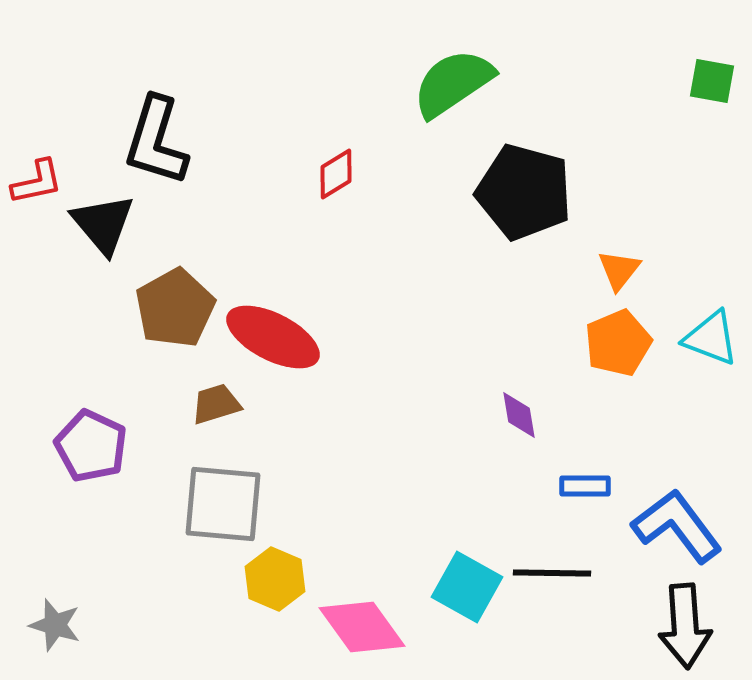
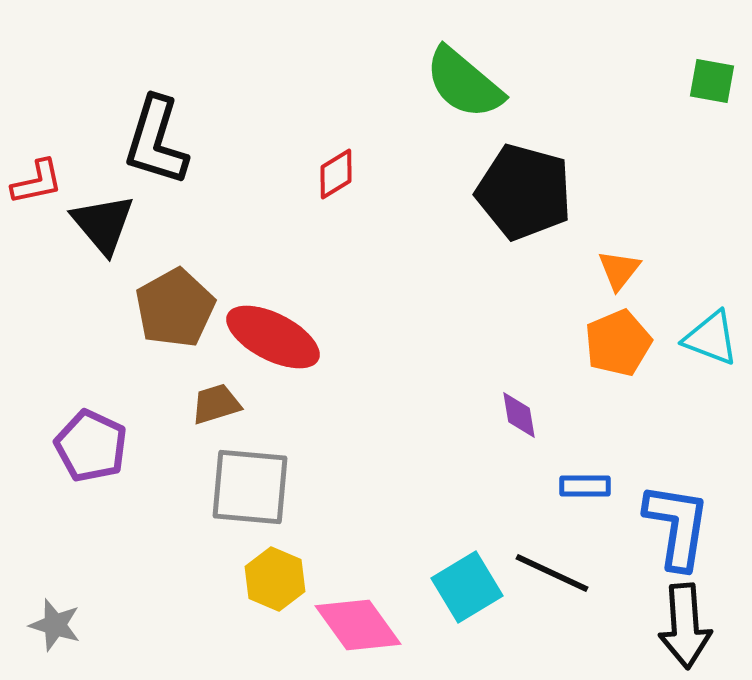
green semicircle: moved 11 px right; rotated 106 degrees counterclockwise
gray square: moved 27 px right, 17 px up
blue L-shape: rotated 46 degrees clockwise
black line: rotated 24 degrees clockwise
cyan square: rotated 30 degrees clockwise
pink diamond: moved 4 px left, 2 px up
